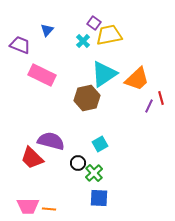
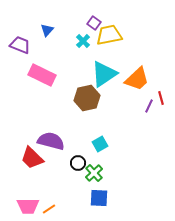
orange line: rotated 40 degrees counterclockwise
